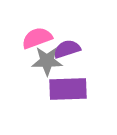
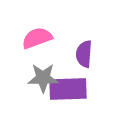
purple semicircle: moved 17 px right, 5 px down; rotated 68 degrees counterclockwise
gray star: moved 4 px left, 17 px down
